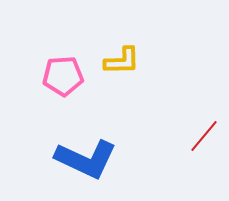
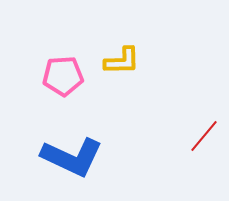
blue L-shape: moved 14 px left, 2 px up
